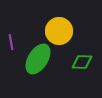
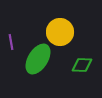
yellow circle: moved 1 px right, 1 px down
green diamond: moved 3 px down
